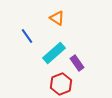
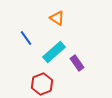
blue line: moved 1 px left, 2 px down
cyan rectangle: moved 1 px up
red hexagon: moved 19 px left
